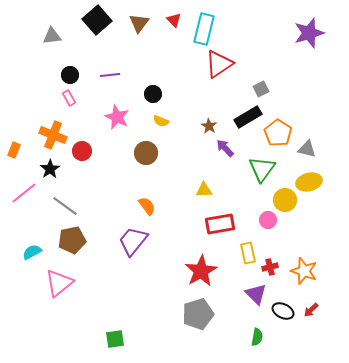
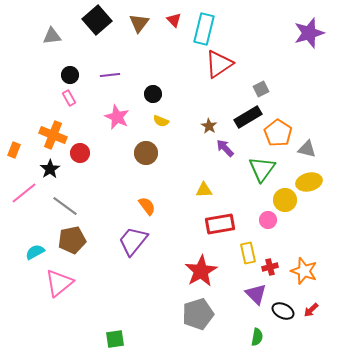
red circle at (82, 151): moved 2 px left, 2 px down
cyan semicircle at (32, 252): moved 3 px right
